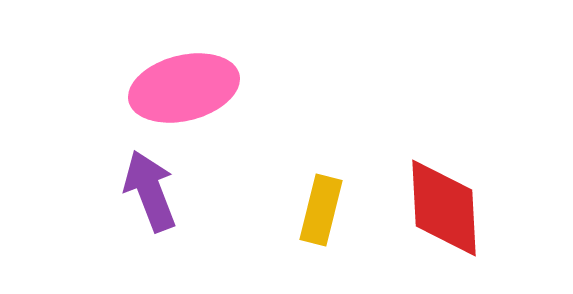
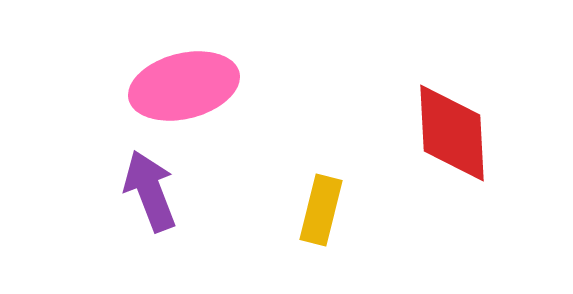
pink ellipse: moved 2 px up
red diamond: moved 8 px right, 75 px up
